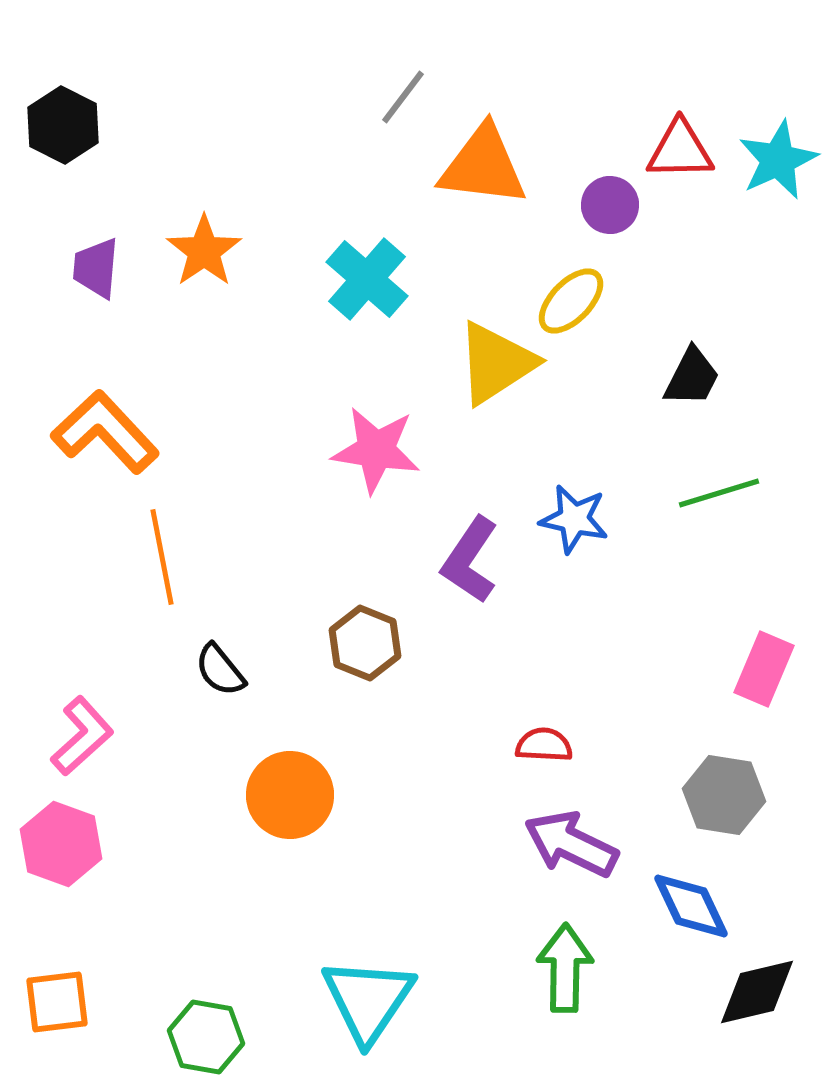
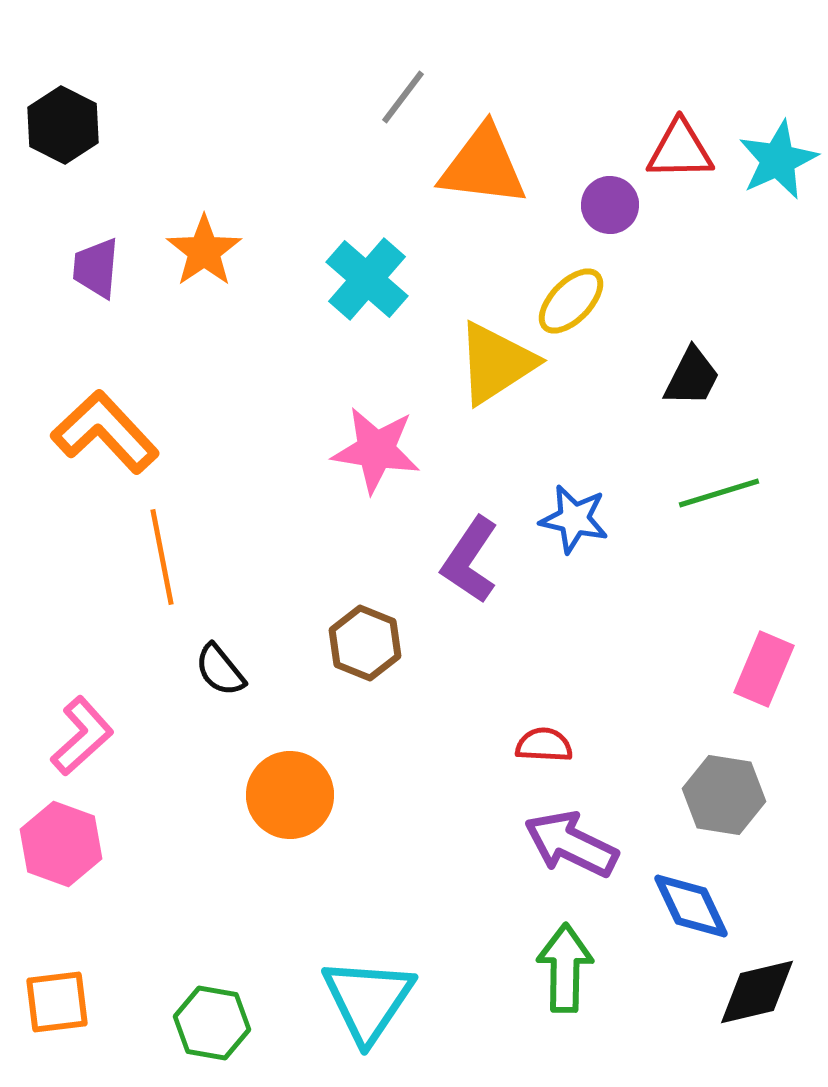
green hexagon: moved 6 px right, 14 px up
